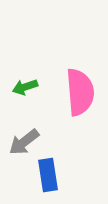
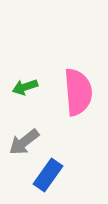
pink semicircle: moved 2 px left
blue rectangle: rotated 44 degrees clockwise
